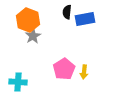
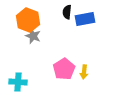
gray star: rotated 21 degrees counterclockwise
